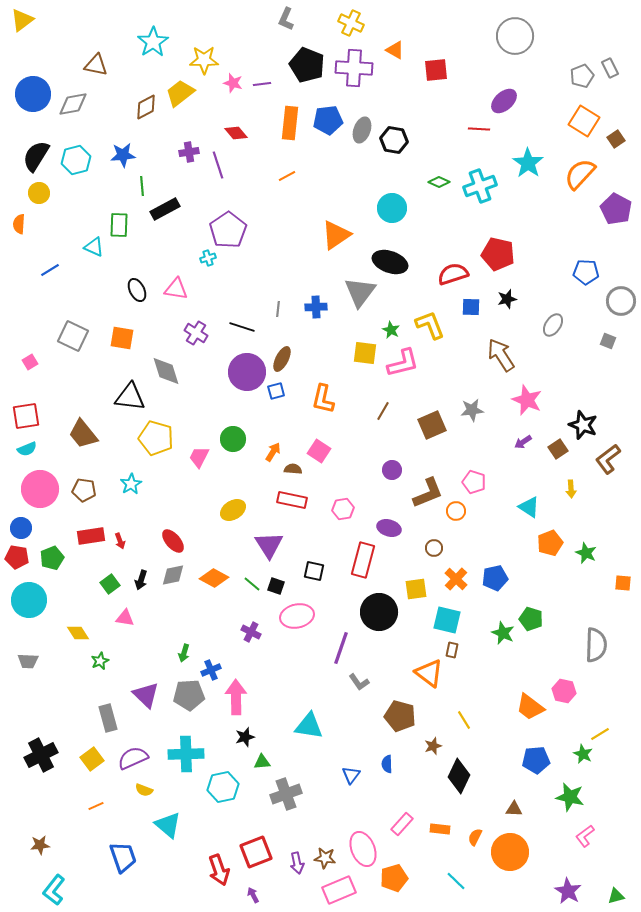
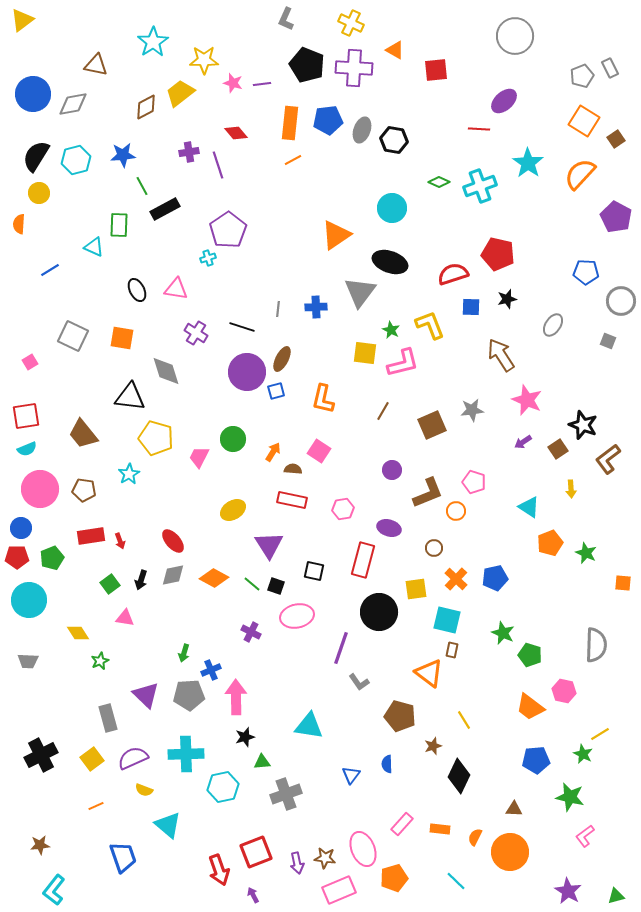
orange line at (287, 176): moved 6 px right, 16 px up
green line at (142, 186): rotated 24 degrees counterclockwise
purple pentagon at (616, 209): moved 8 px down
cyan star at (131, 484): moved 2 px left, 10 px up
red pentagon at (17, 557): rotated 10 degrees counterclockwise
green pentagon at (531, 619): moved 1 px left, 36 px down
